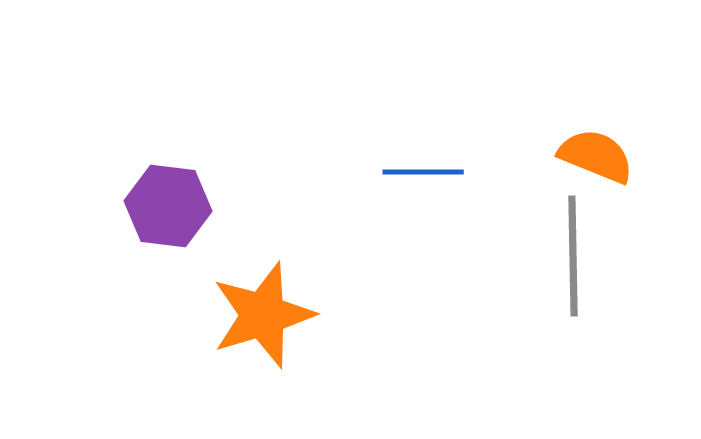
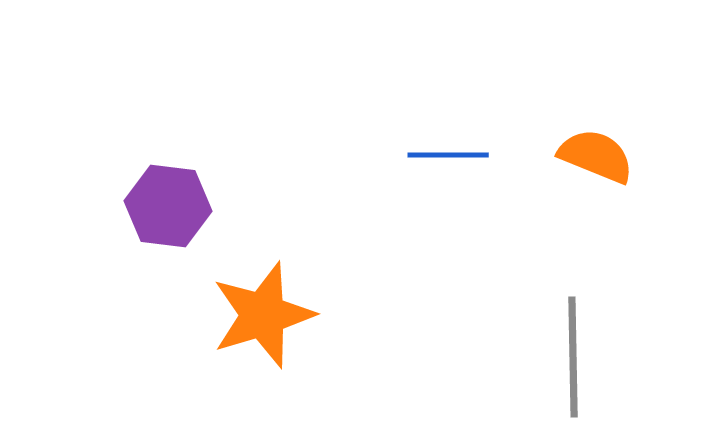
blue line: moved 25 px right, 17 px up
gray line: moved 101 px down
